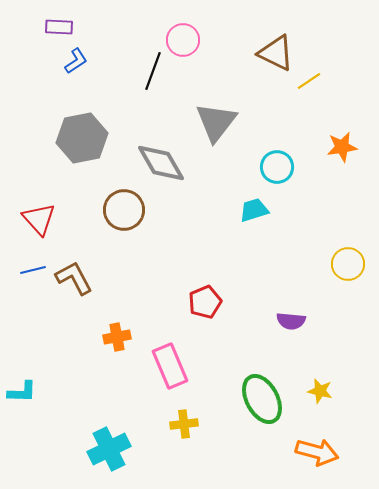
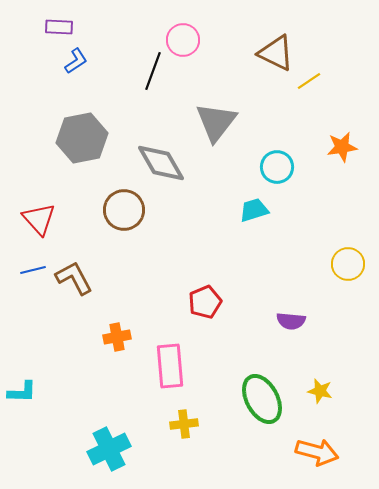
pink rectangle: rotated 18 degrees clockwise
